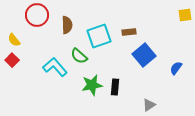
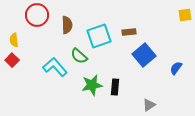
yellow semicircle: rotated 32 degrees clockwise
